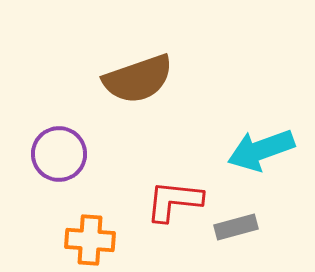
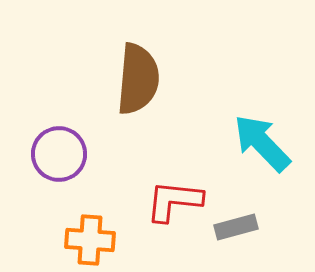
brown semicircle: rotated 66 degrees counterclockwise
cyan arrow: moved 1 px right, 7 px up; rotated 66 degrees clockwise
